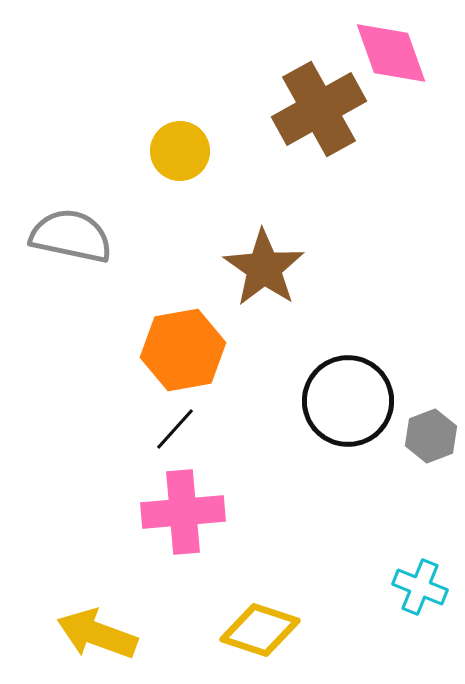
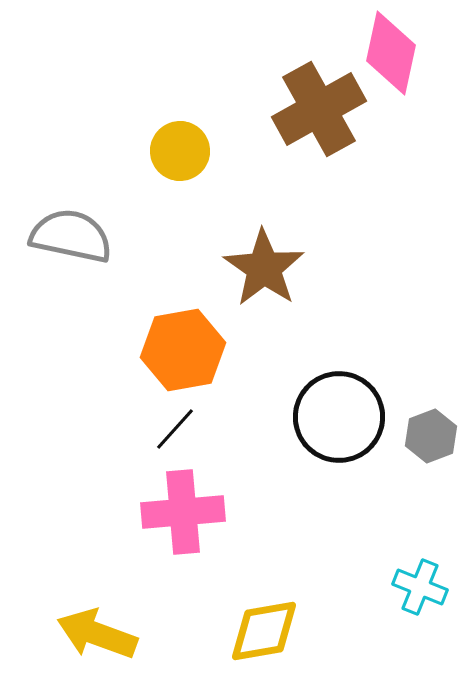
pink diamond: rotated 32 degrees clockwise
black circle: moved 9 px left, 16 px down
yellow diamond: moved 4 px right, 1 px down; rotated 28 degrees counterclockwise
